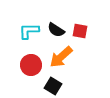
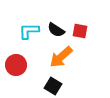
red circle: moved 15 px left
